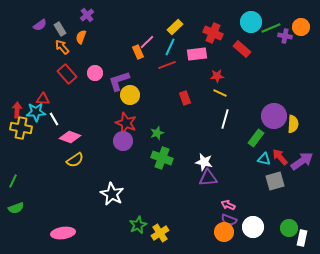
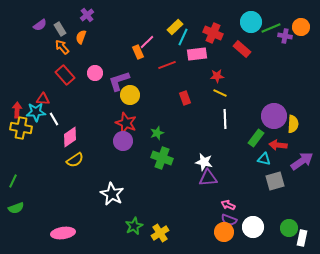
cyan line at (170, 47): moved 13 px right, 10 px up
red rectangle at (67, 74): moved 2 px left, 1 px down
white line at (225, 119): rotated 18 degrees counterclockwise
pink diamond at (70, 137): rotated 55 degrees counterclockwise
red arrow at (280, 157): moved 2 px left, 12 px up; rotated 42 degrees counterclockwise
green star at (138, 225): moved 4 px left, 1 px down
